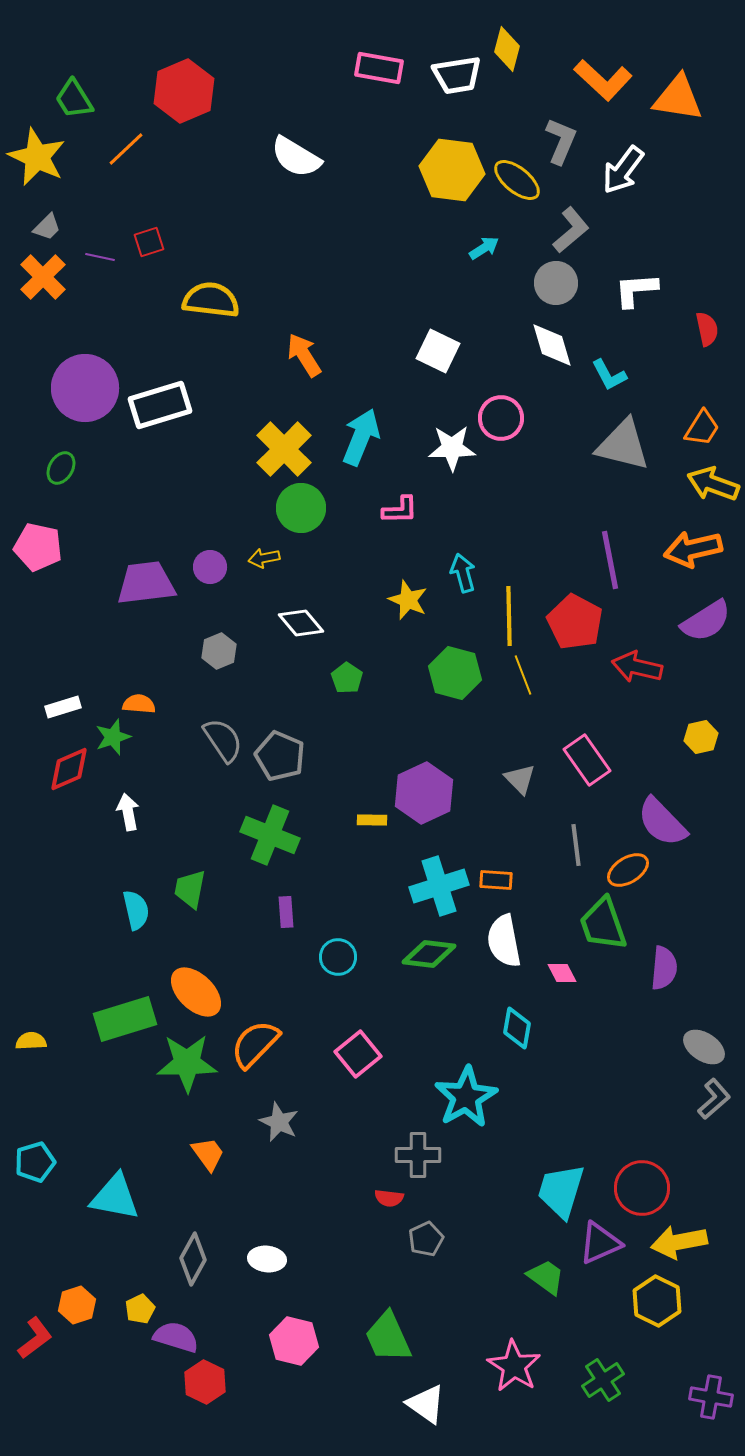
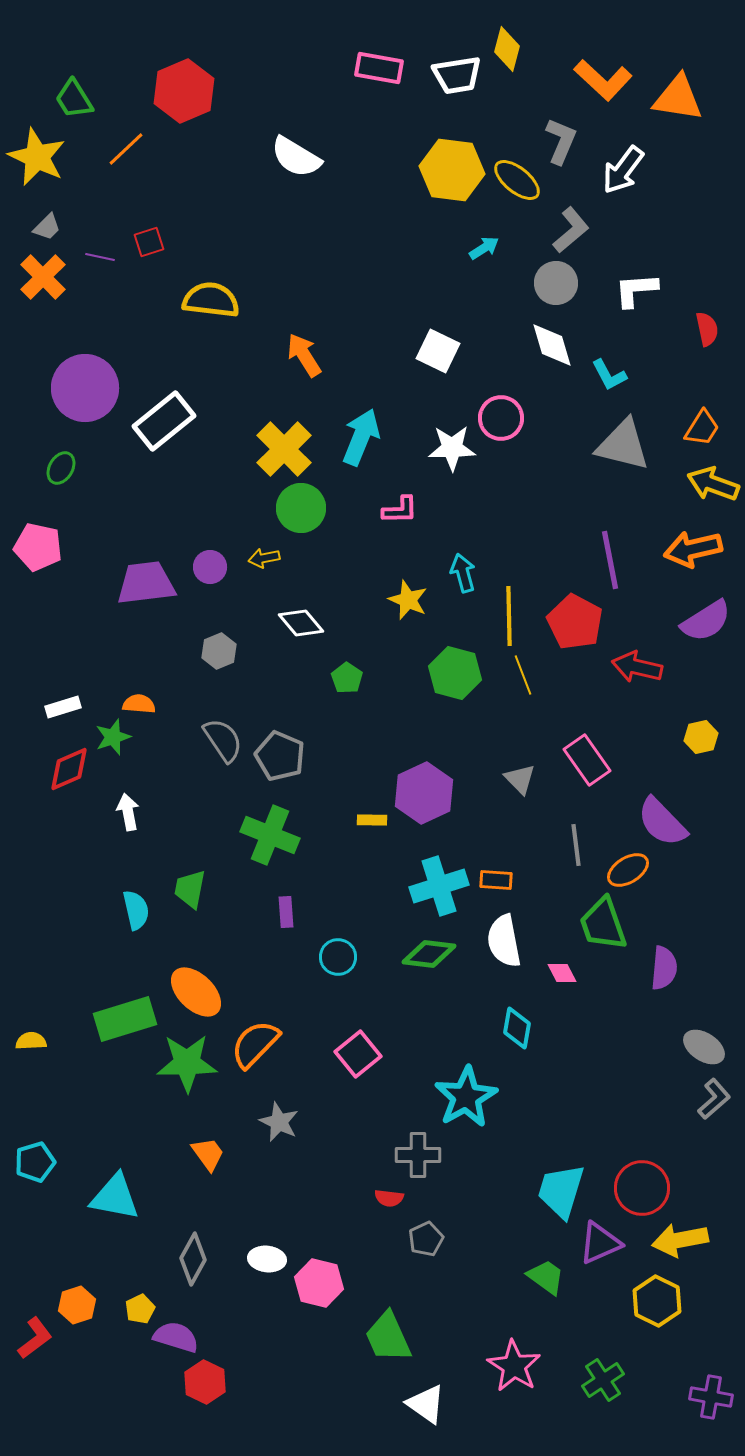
white rectangle at (160, 405): moved 4 px right, 16 px down; rotated 22 degrees counterclockwise
yellow arrow at (679, 1242): moved 1 px right, 2 px up
pink hexagon at (294, 1341): moved 25 px right, 58 px up
